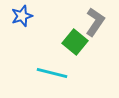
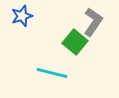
gray L-shape: moved 2 px left
